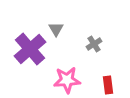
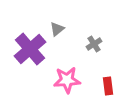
gray triangle: moved 1 px right; rotated 21 degrees clockwise
red rectangle: moved 1 px down
